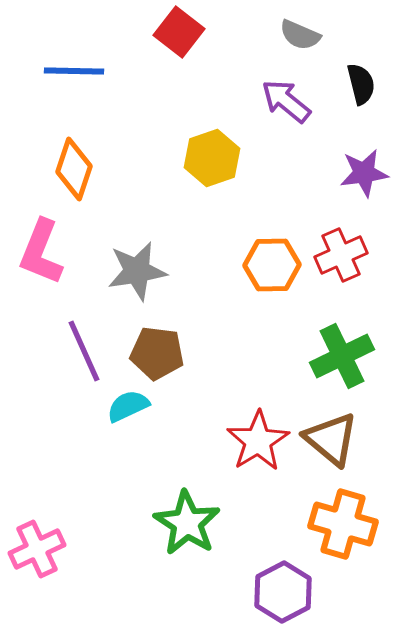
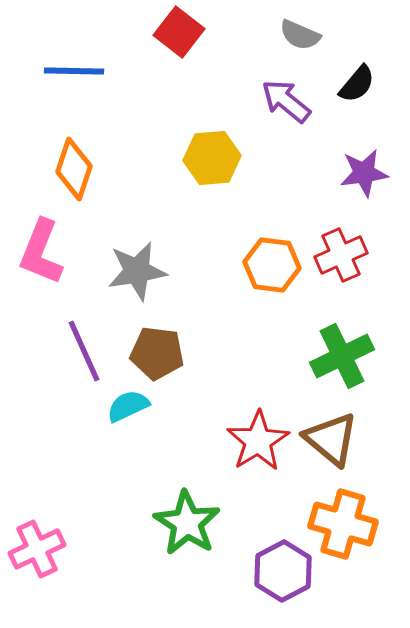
black semicircle: moved 4 px left; rotated 54 degrees clockwise
yellow hexagon: rotated 14 degrees clockwise
orange hexagon: rotated 8 degrees clockwise
purple hexagon: moved 21 px up
